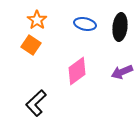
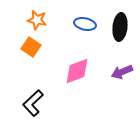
orange star: rotated 24 degrees counterclockwise
orange square: moved 2 px down
pink diamond: rotated 16 degrees clockwise
black L-shape: moved 3 px left
